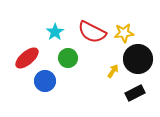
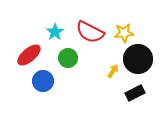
red semicircle: moved 2 px left
red ellipse: moved 2 px right, 3 px up
blue circle: moved 2 px left
